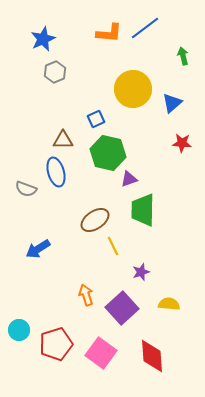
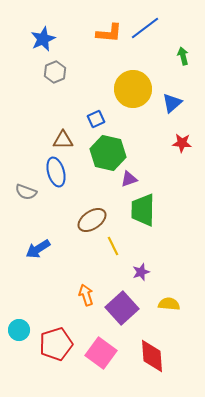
gray semicircle: moved 3 px down
brown ellipse: moved 3 px left
